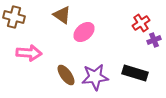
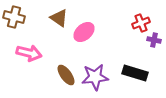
brown triangle: moved 3 px left, 3 px down
red cross: rotated 12 degrees clockwise
purple cross: rotated 32 degrees clockwise
pink arrow: rotated 10 degrees clockwise
